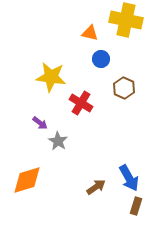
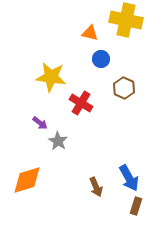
brown arrow: rotated 102 degrees clockwise
